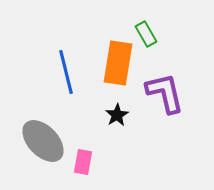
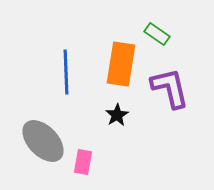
green rectangle: moved 11 px right; rotated 25 degrees counterclockwise
orange rectangle: moved 3 px right, 1 px down
blue line: rotated 12 degrees clockwise
purple L-shape: moved 5 px right, 5 px up
